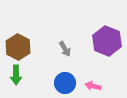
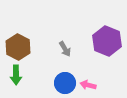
pink arrow: moved 5 px left, 1 px up
